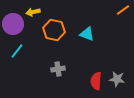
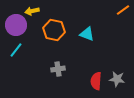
yellow arrow: moved 1 px left, 1 px up
purple circle: moved 3 px right, 1 px down
cyan line: moved 1 px left, 1 px up
